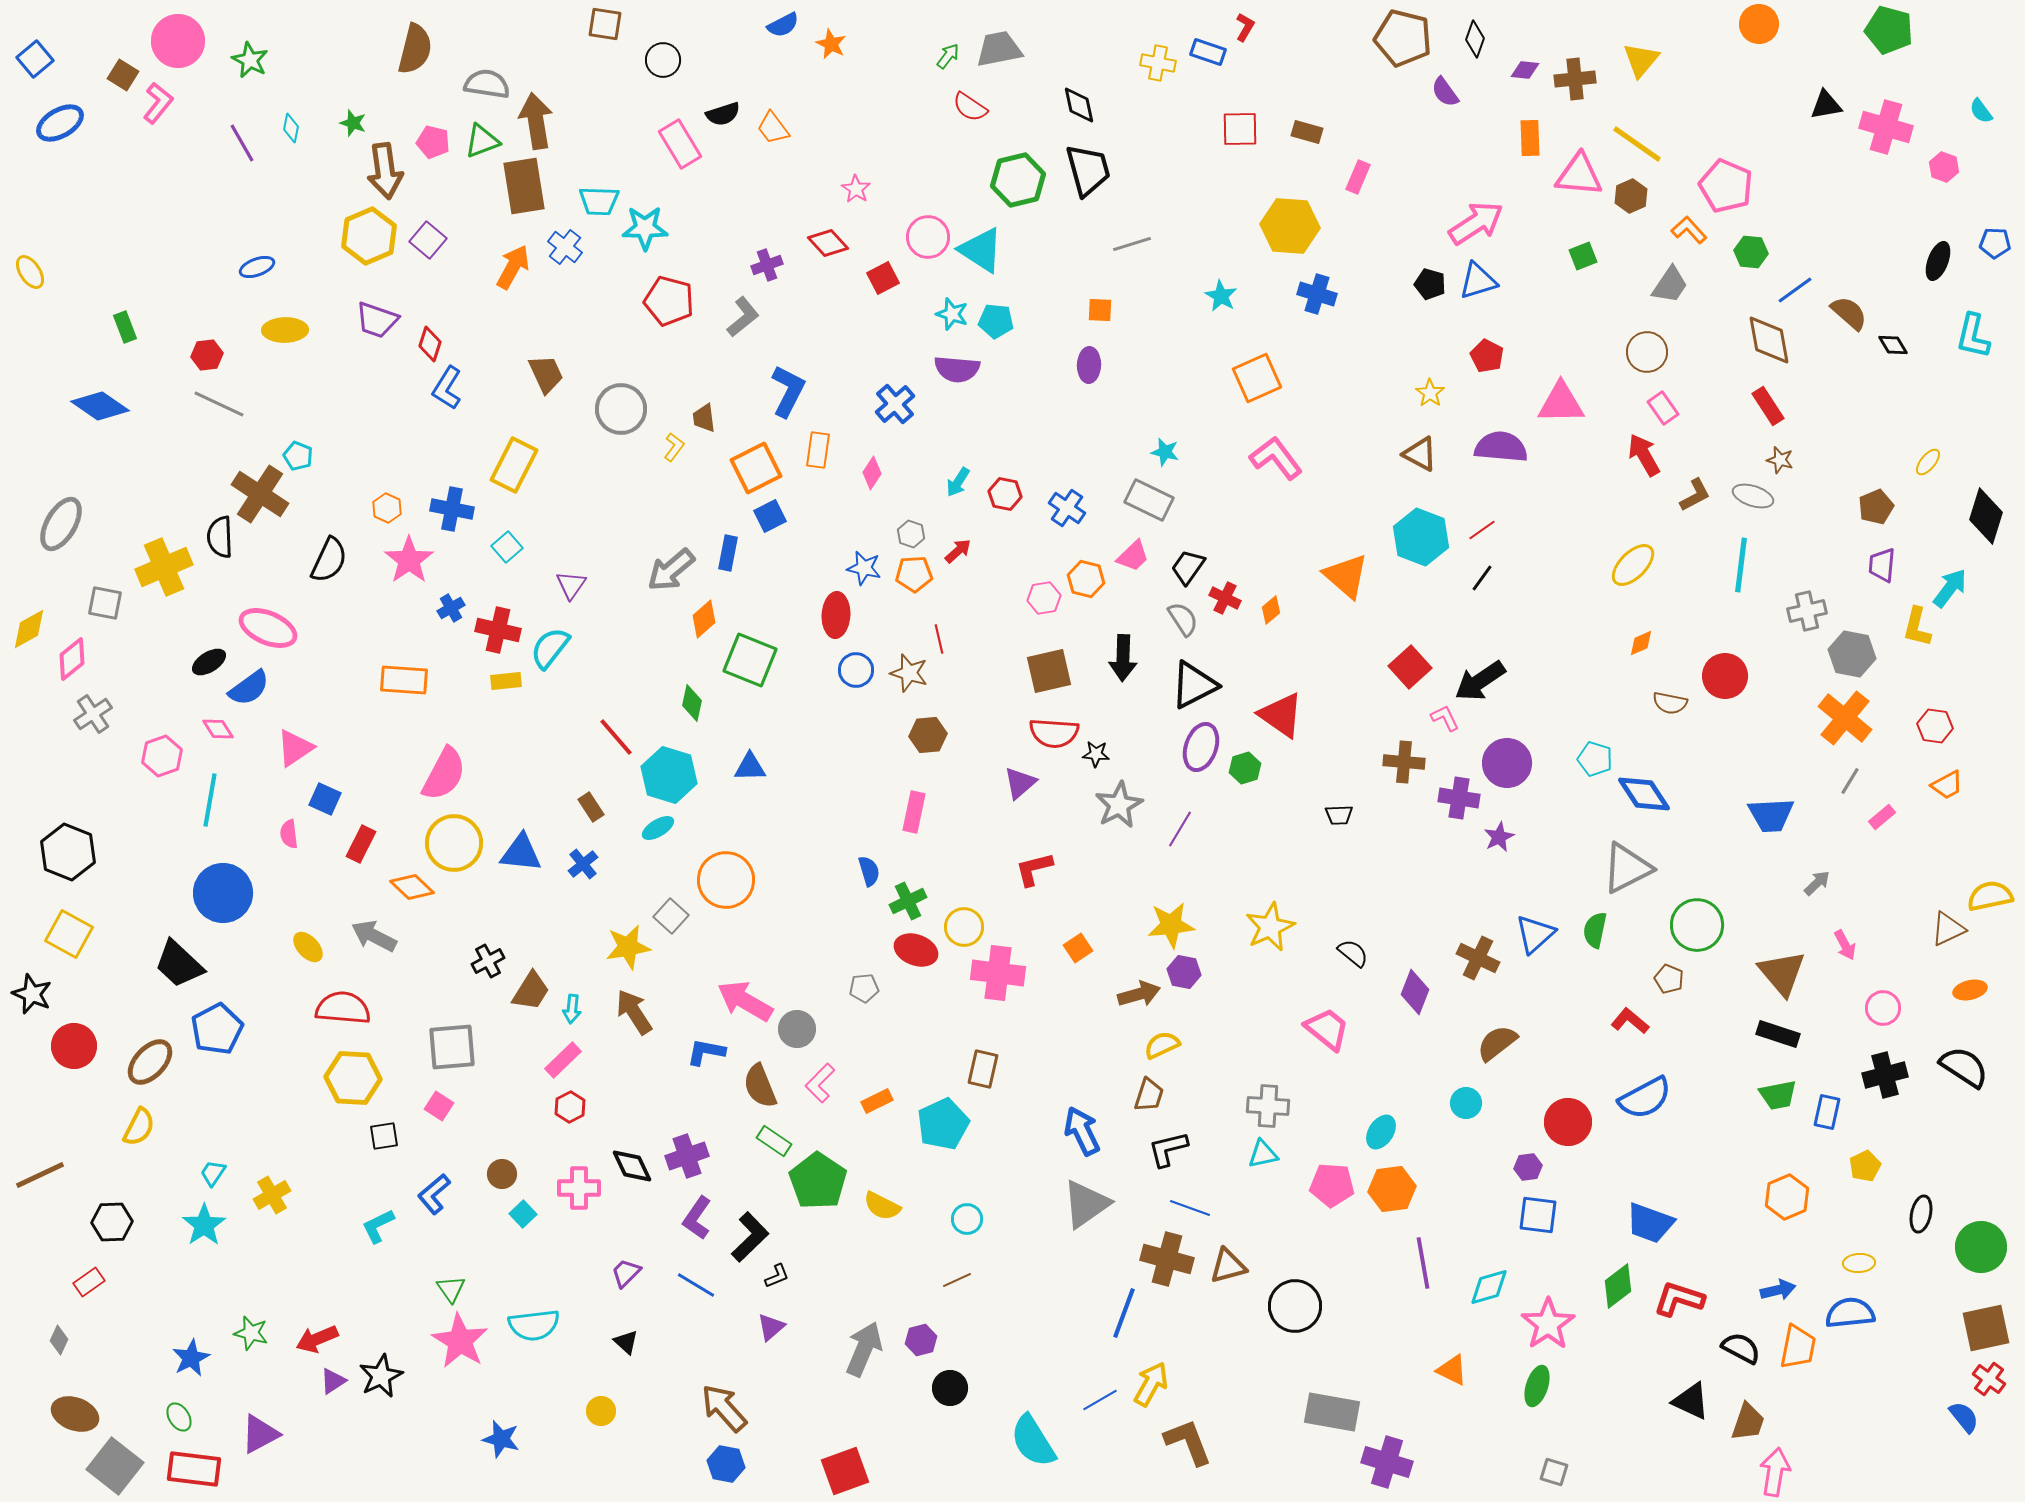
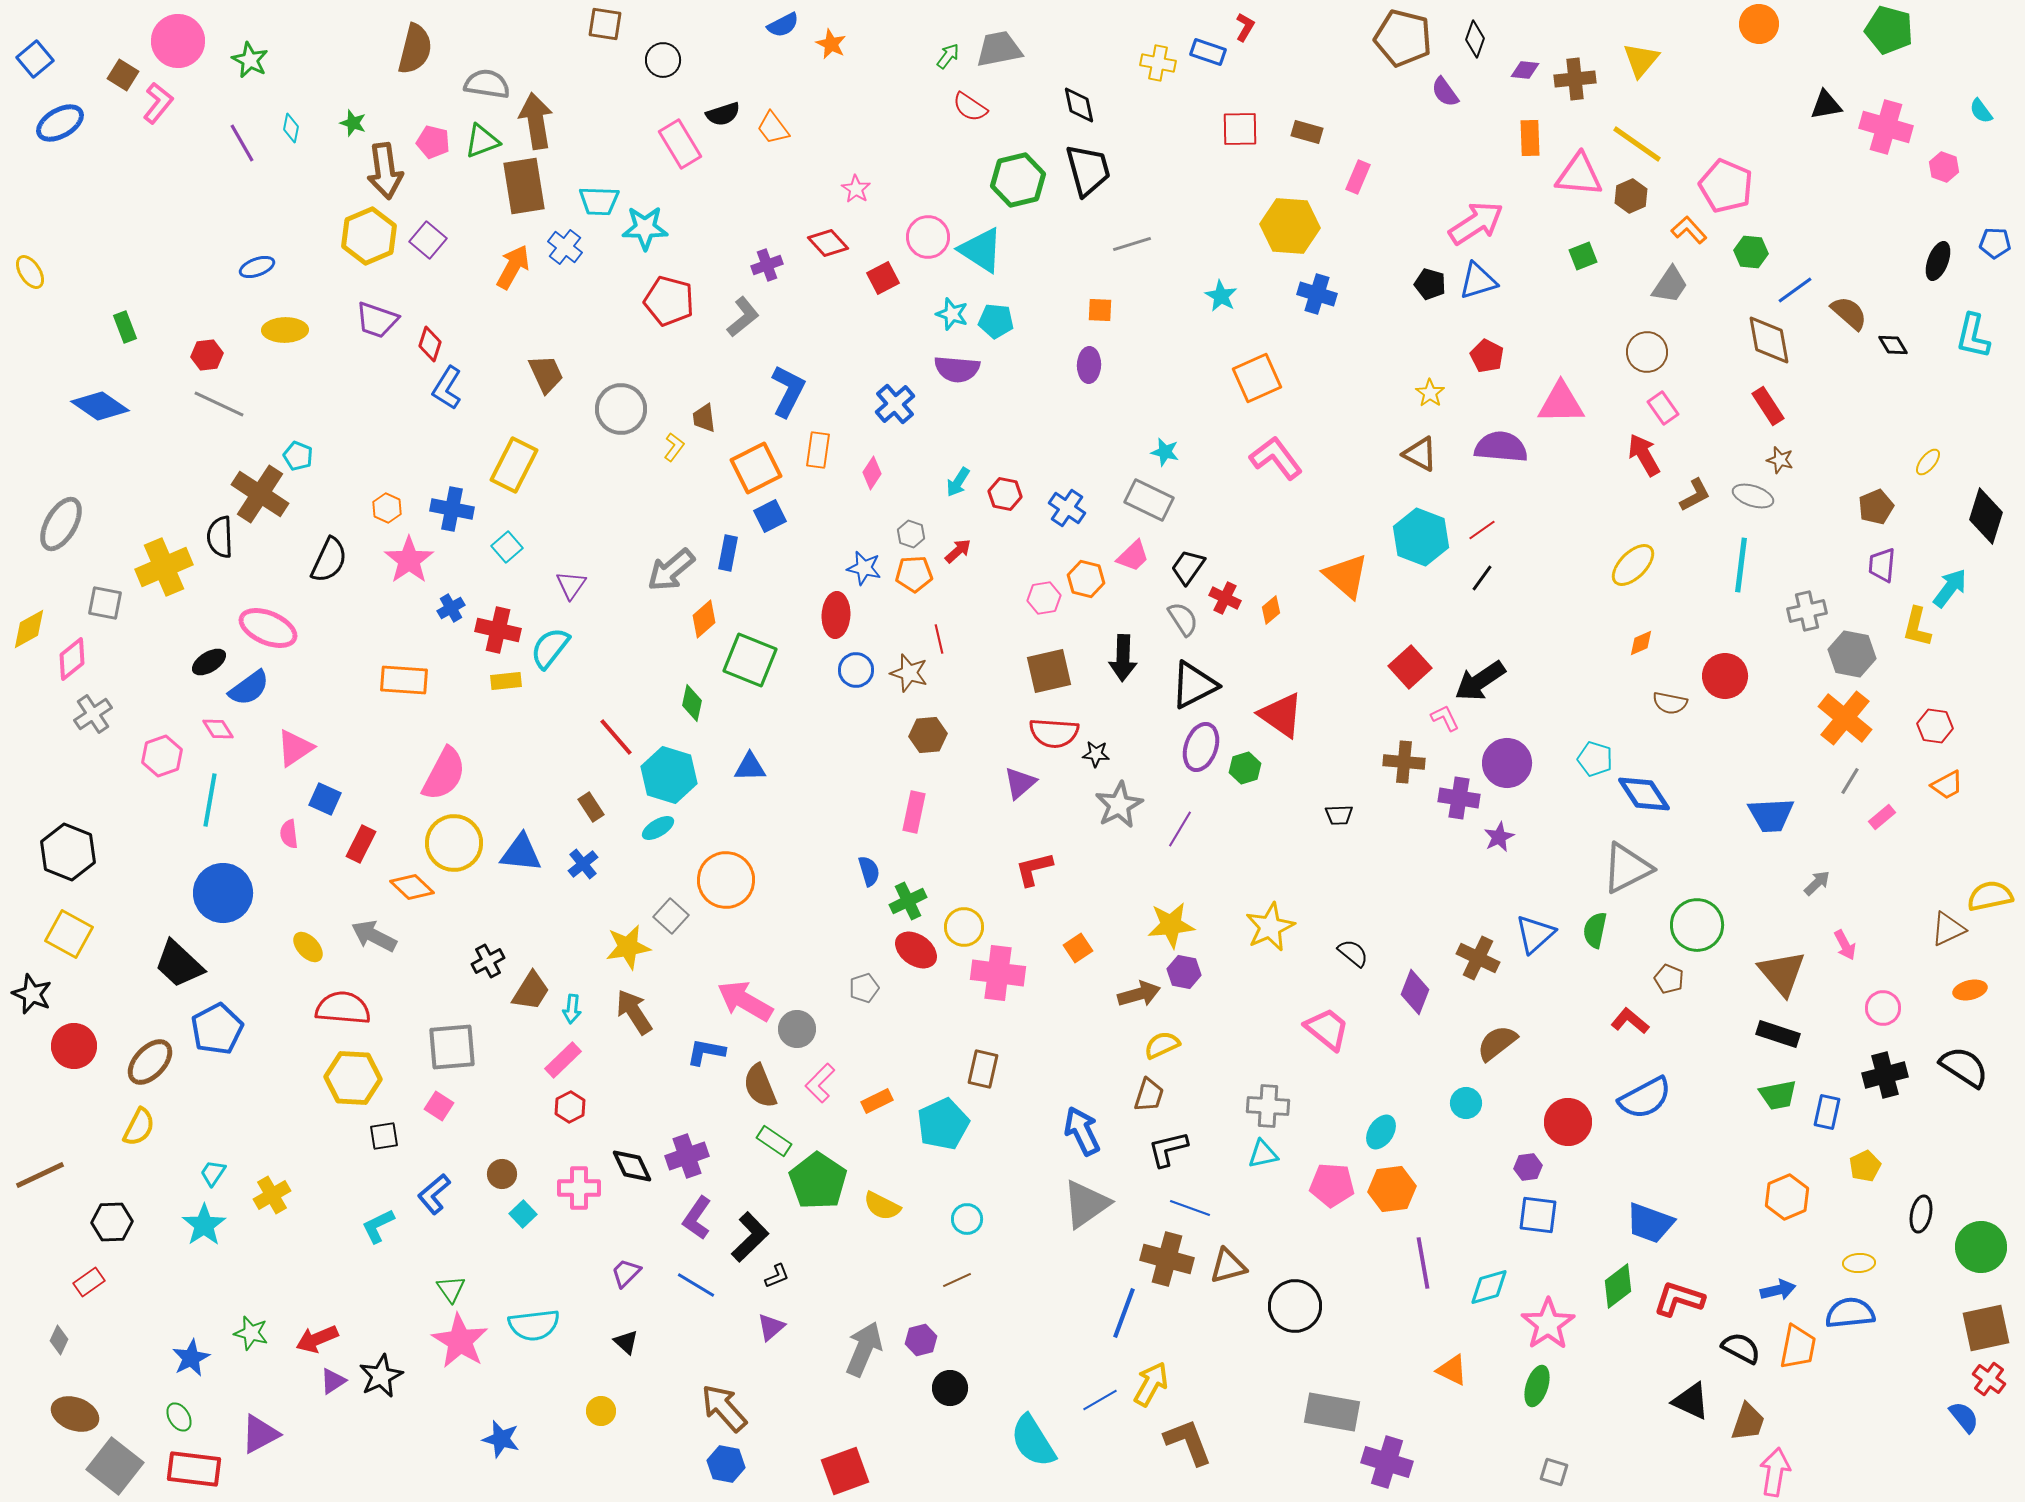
red ellipse at (916, 950): rotated 15 degrees clockwise
gray pentagon at (864, 988): rotated 12 degrees counterclockwise
